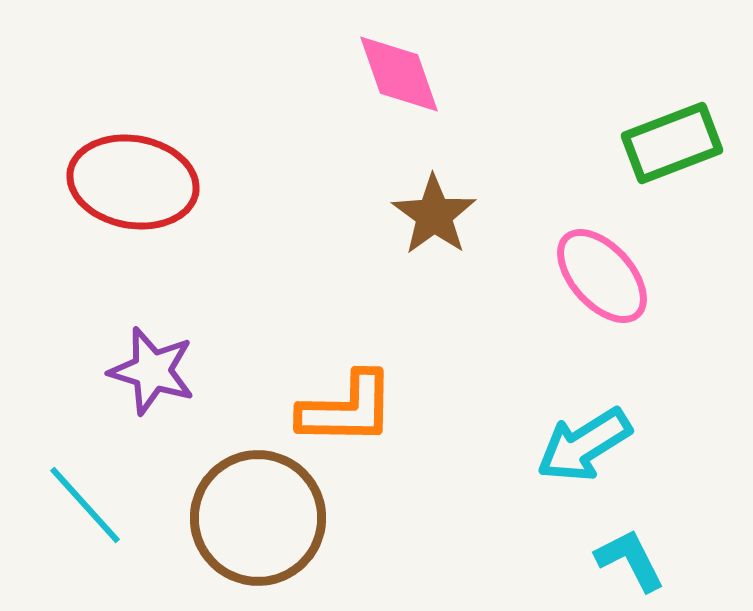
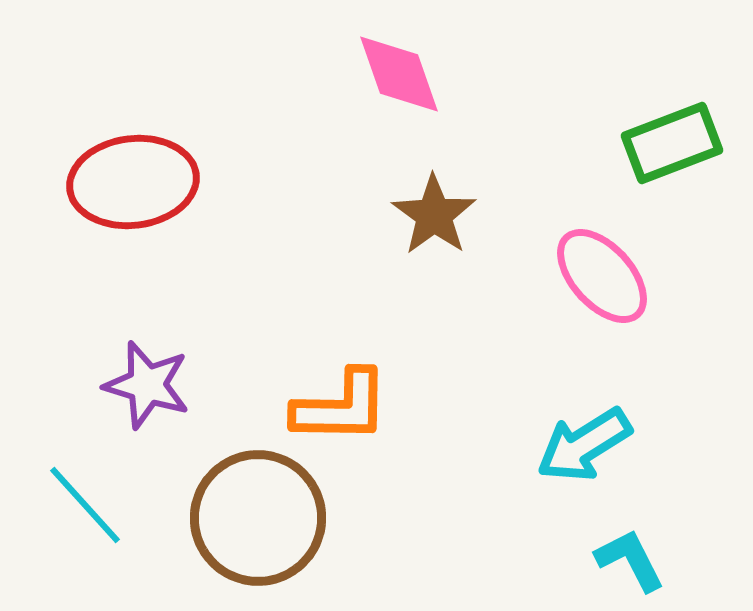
red ellipse: rotated 17 degrees counterclockwise
purple star: moved 5 px left, 14 px down
orange L-shape: moved 6 px left, 2 px up
